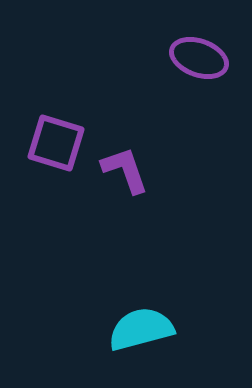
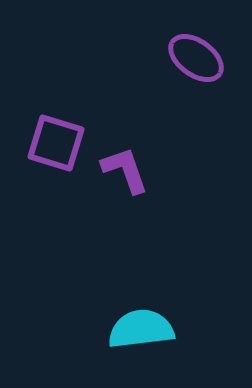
purple ellipse: moved 3 px left; rotated 16 degrees clockwise
cyan semicircle: rotated 8 degrees clockwise
